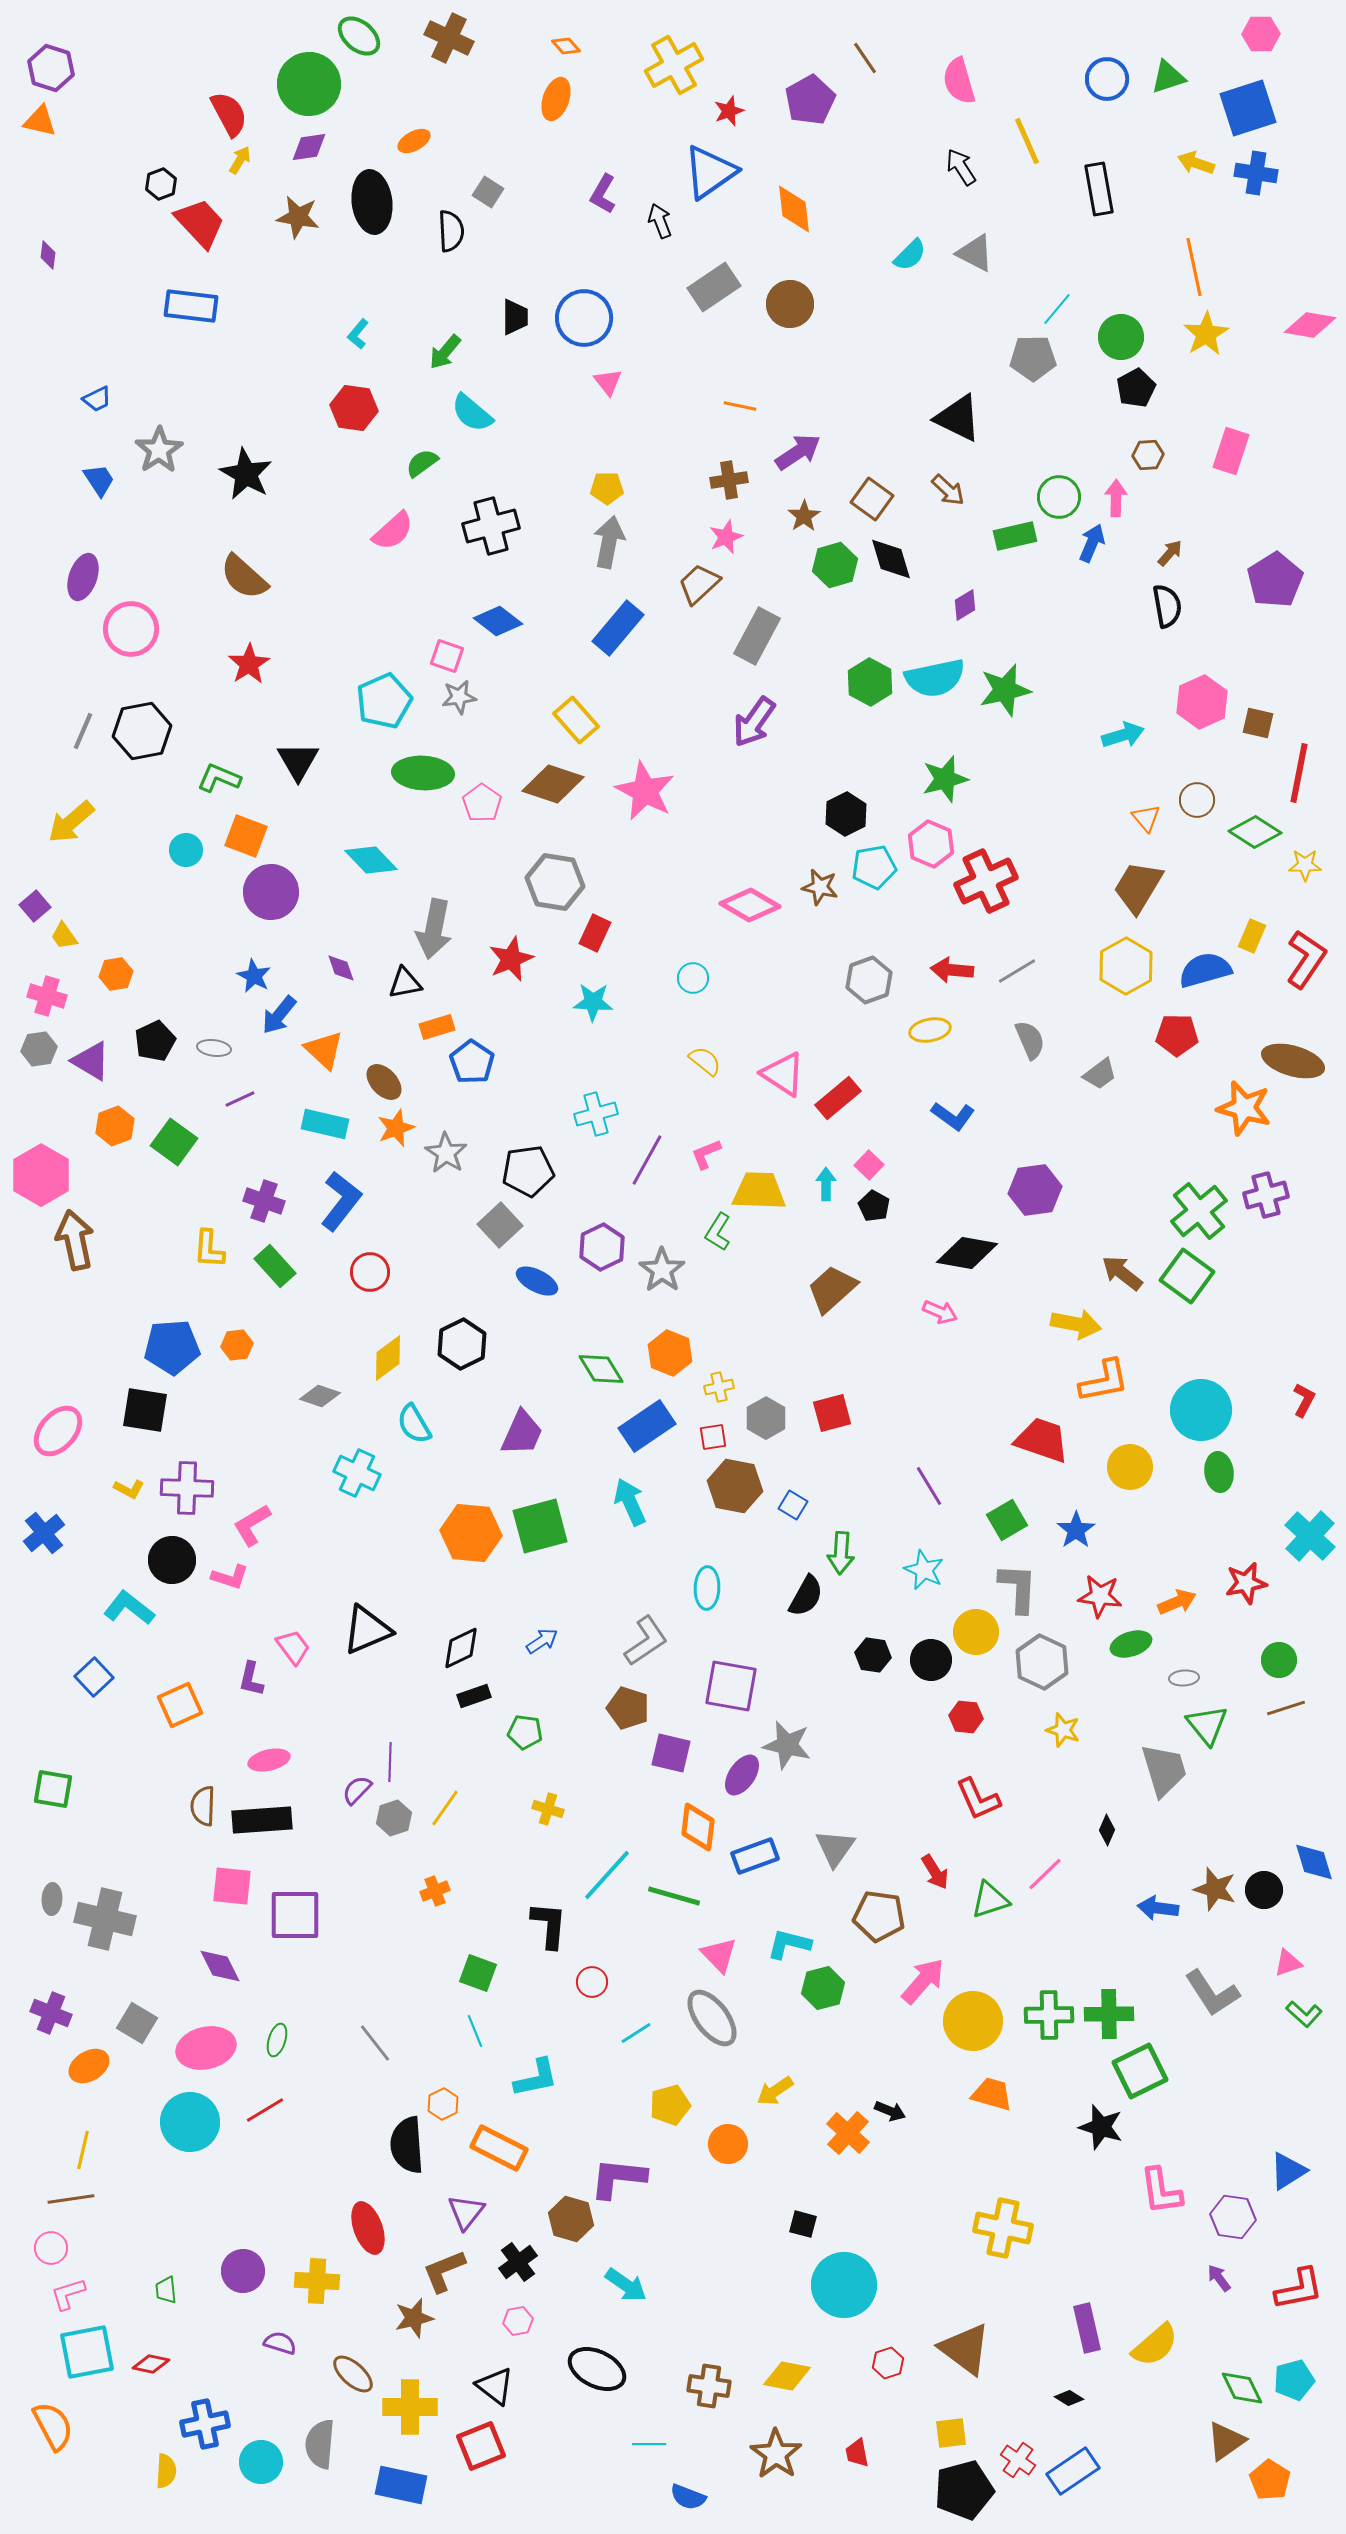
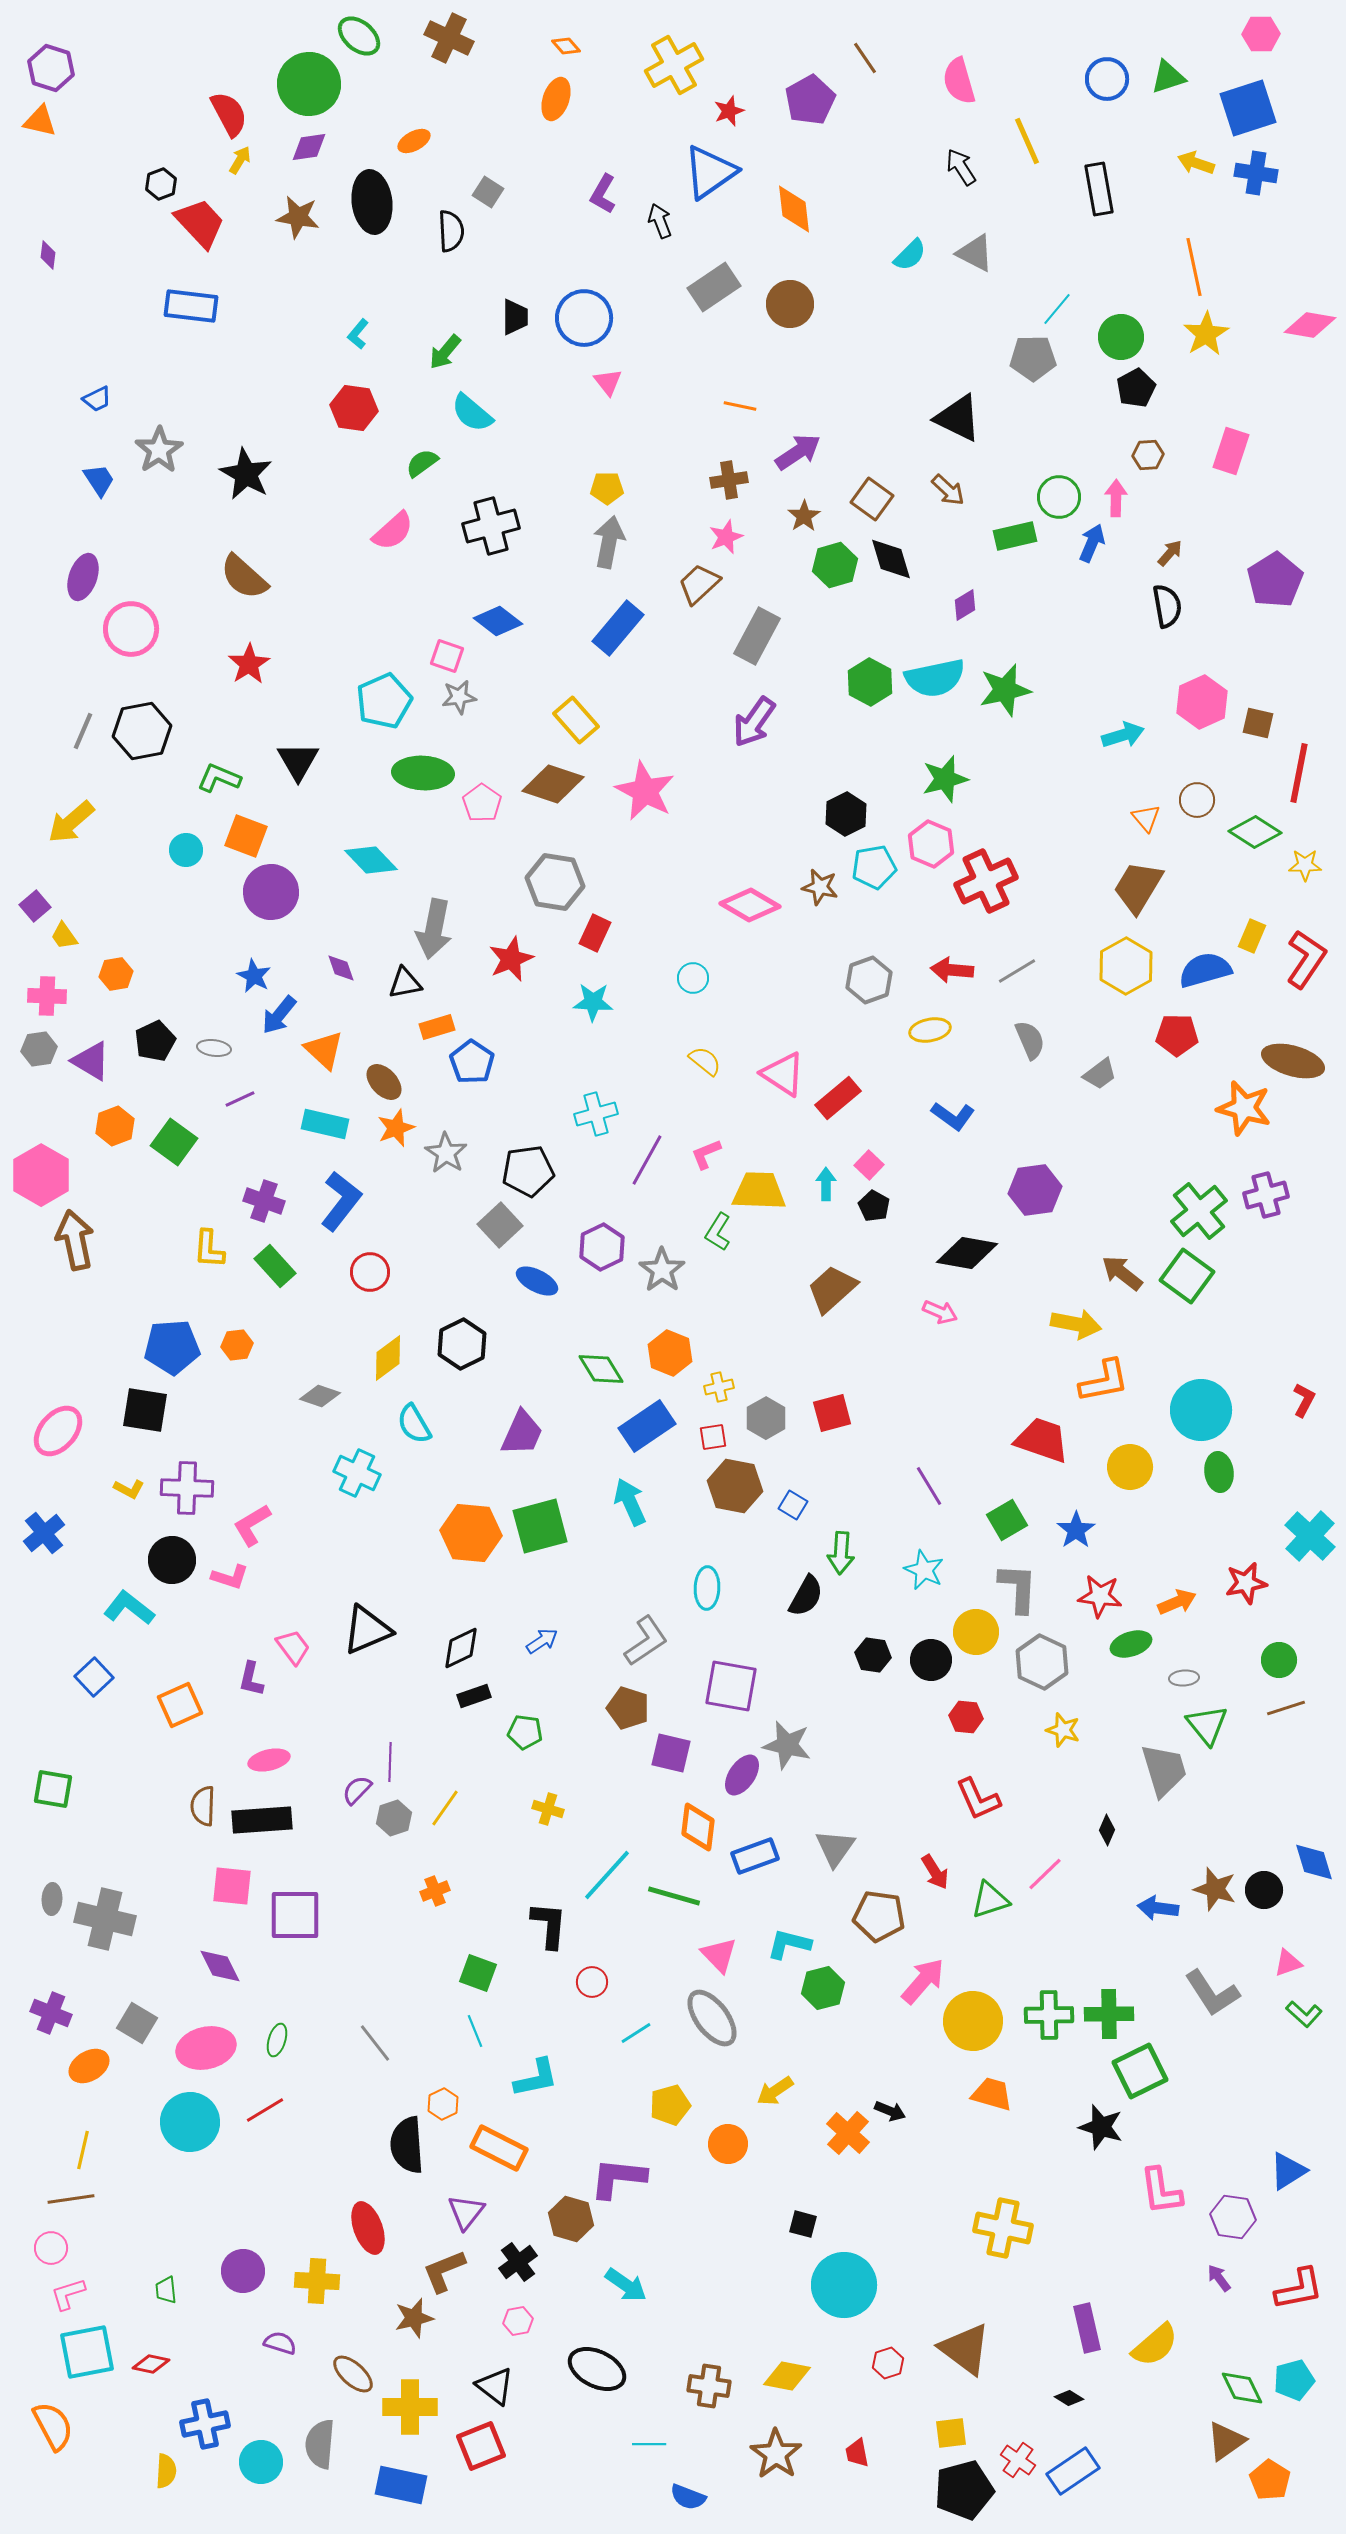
pink cross at (47, 996): rotated 15 degrees counterclockwise
